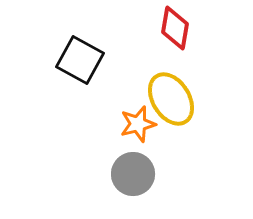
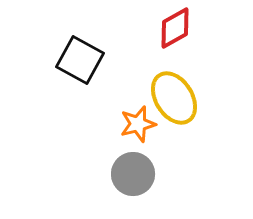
red diamond: rotated 51 degrees clockwise
yellow ellipse: moved 3 px right, 1 px up
